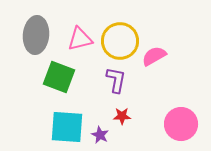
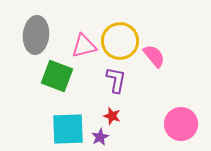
pink triangle: moved 4 px right, 7 px down
pink semicircle: rotated 80 degrees clockwise
green square: moved 2 px left, 1 px up
red star: moved 10 px left; rotated 18 degrees clockwise
cyan square: moved 1 px right, 2 px down; rotated 6 degrees counterclockwise
purple star: moved 2 px down; rotated 18 degrees clockwise
